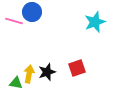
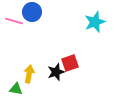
red square: moved 7 px left, 5 px up
black star: moved 9 px right
green triangle: moved 6 px down
